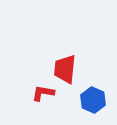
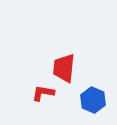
red trapezoid: moved 1 px left, 1 px up
